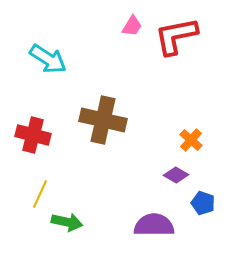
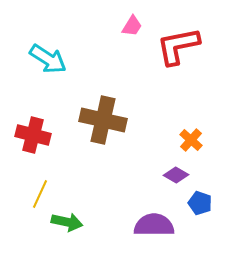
red L-shape: moved 2 px right, 10 px down
blue pentagon: moved 3 px left
